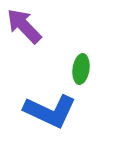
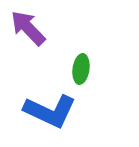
purple arrow: moved 4 px right, 2 px down
